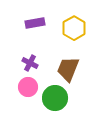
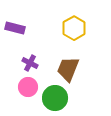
purple rectangle: moved 20 px left, 5 px down; rotated 24 degrees clockwise
